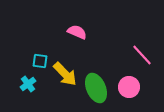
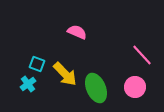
cyan square: moved 3 px left, 3 px down; rotated 14 degrees clockwise
pink circle: moved 6 px right
